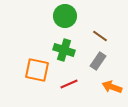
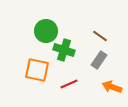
green circle: moved 19 px left, 15 px down
gray rectangle: moved 1 px right, 1 px up
